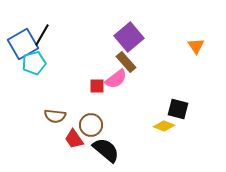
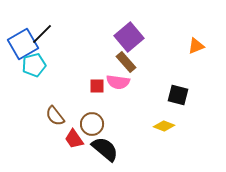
black line: moved 1 px up; rotated 15 degrees clockwise
orange triangle: rotated 42 degrees clockwise
cyan pentagon: moved 2 px down
pink semicircle: moved 2 px right, 3 px down; rotated 45 degrees clockwise
black square: moved 14 px up
brown semicircle: rotated 45 degrees clockwise
brown circle: moved 1 px right, 1 px up
black semicircle: moved 1 px left, 1 px up
